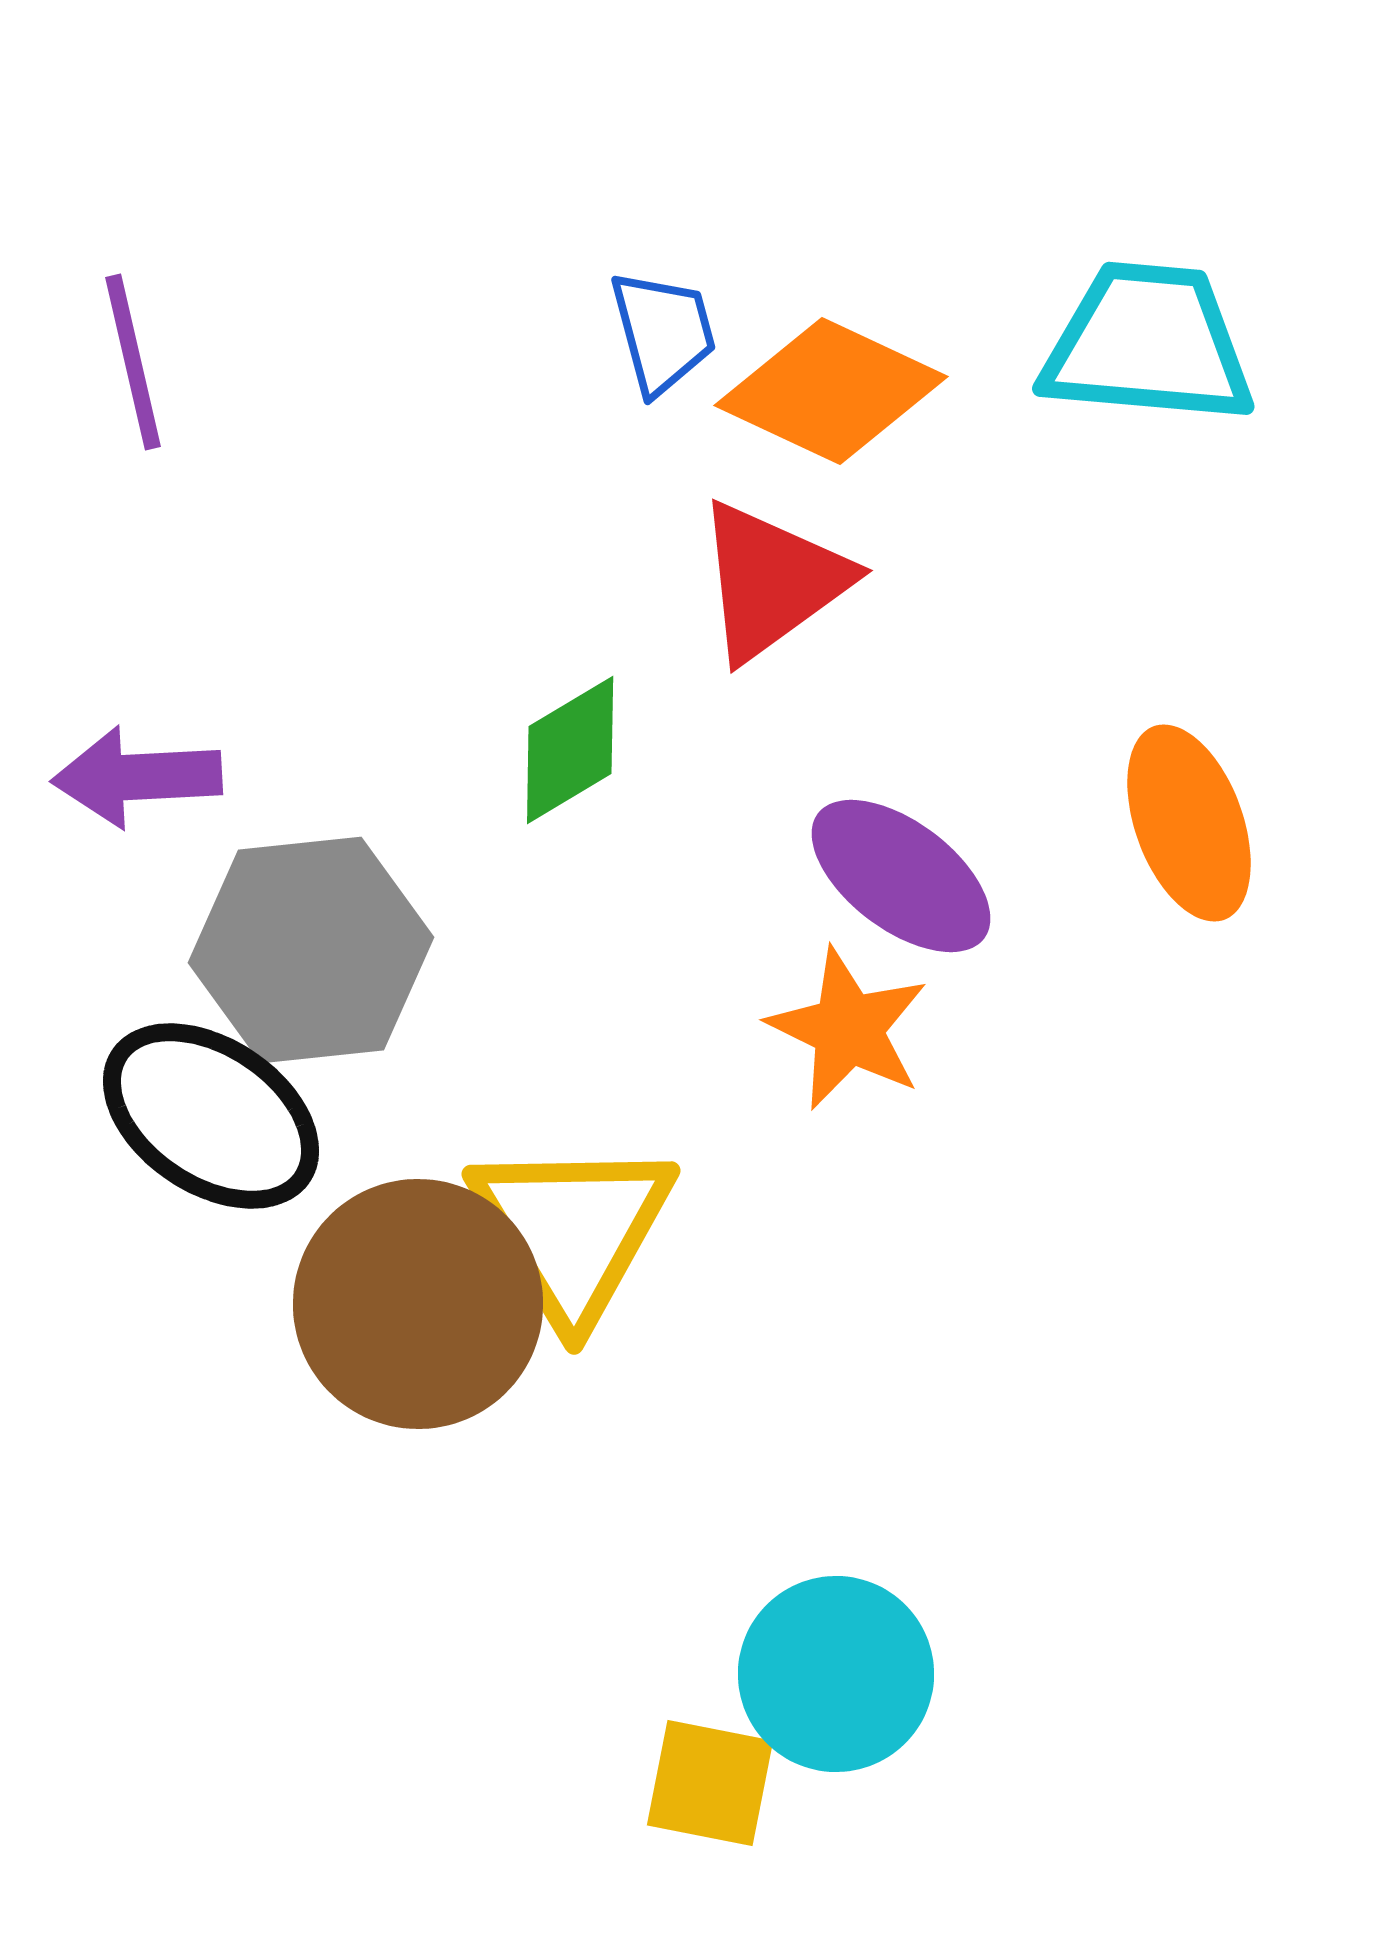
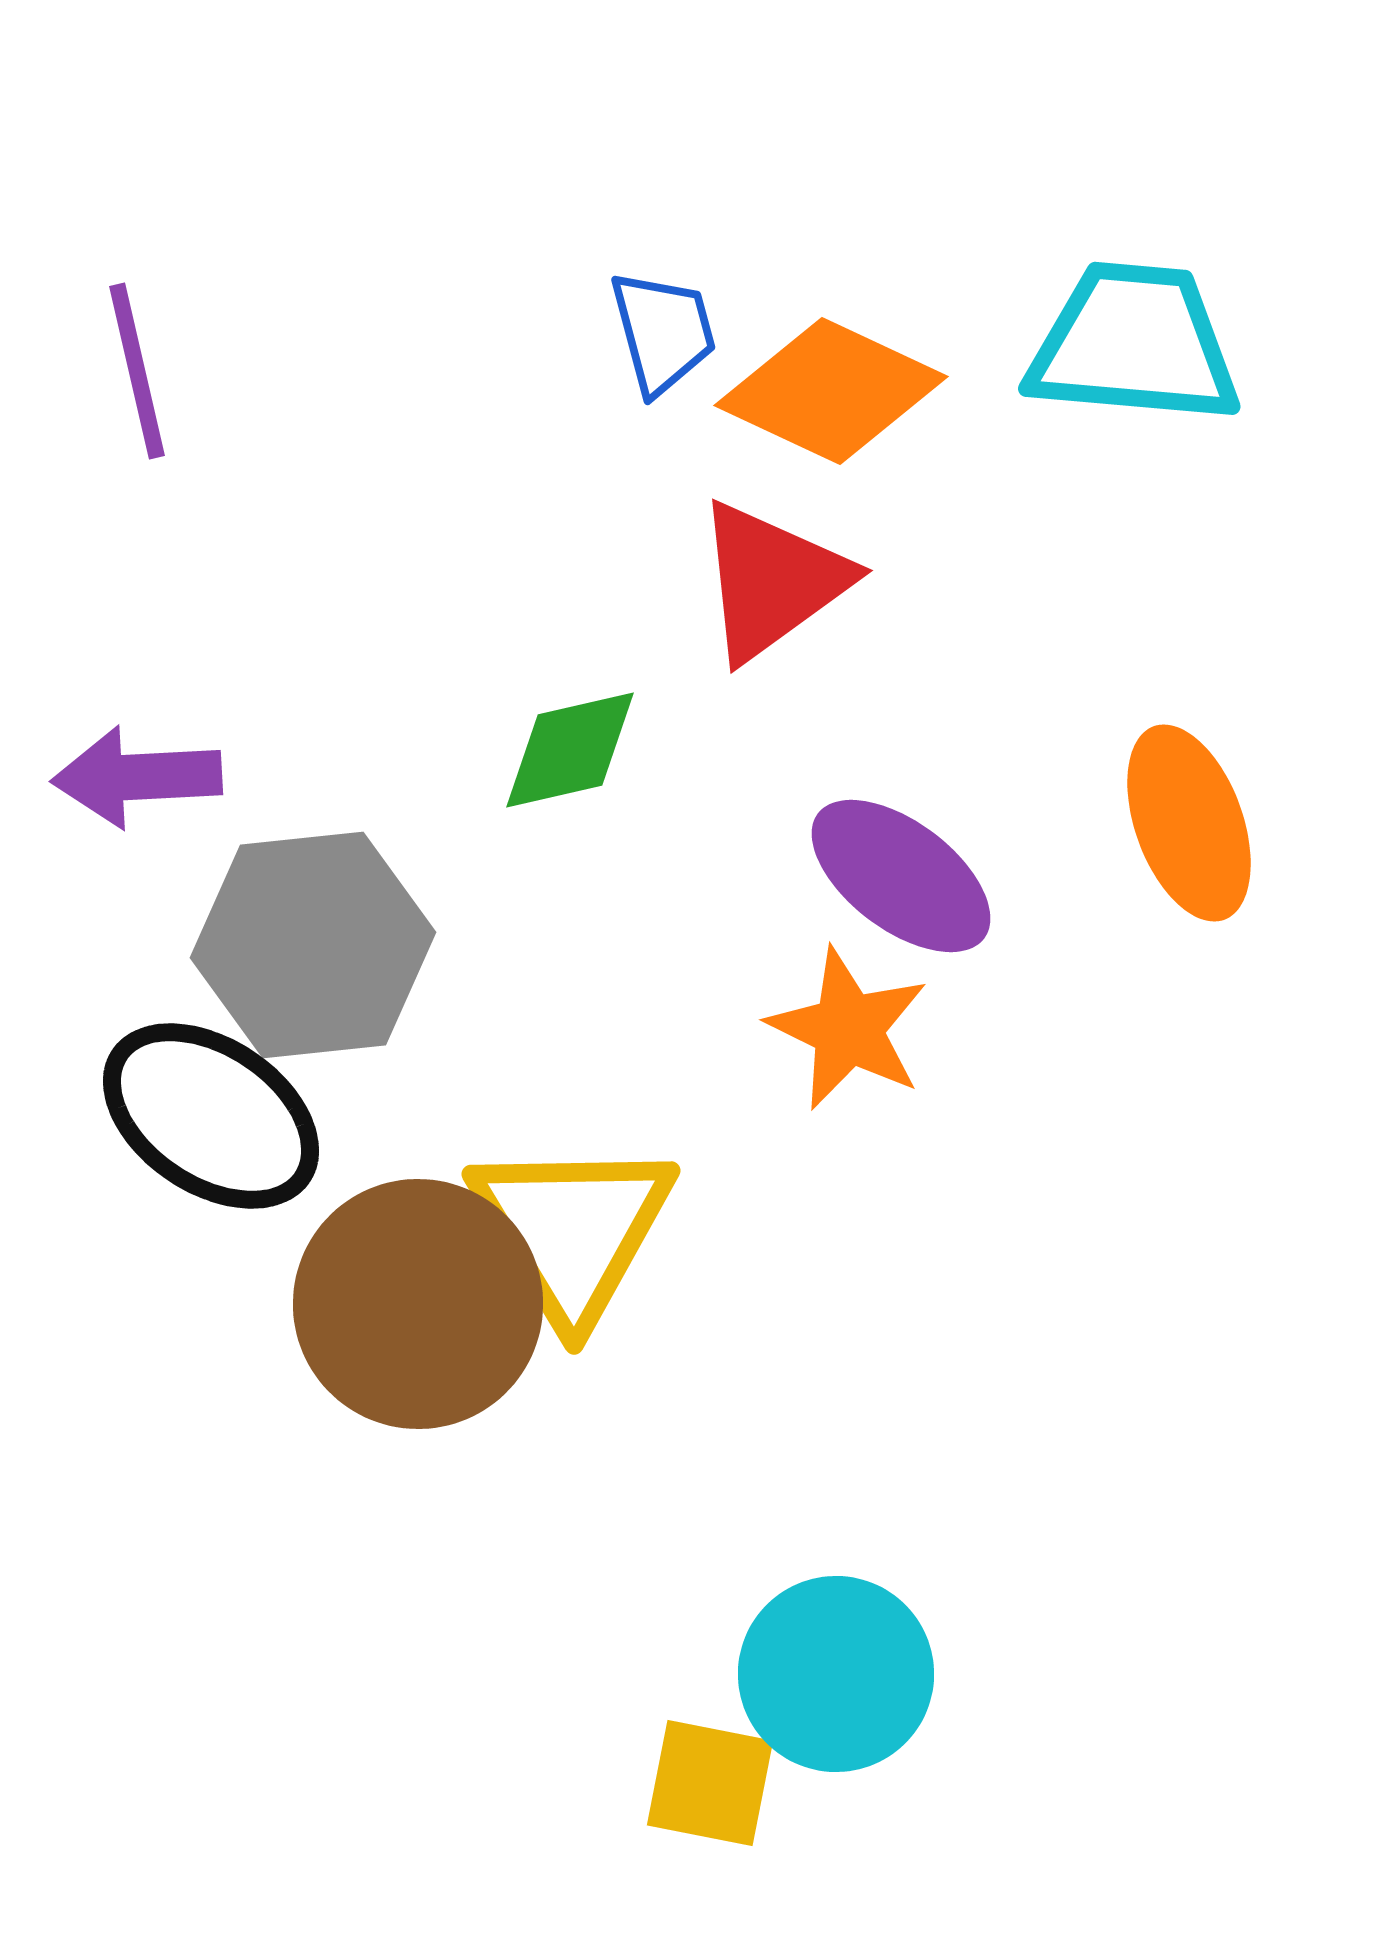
cyan trapezoid: moved 14 px left
purple line: moved 4 px right, 9 px down
green diamond: rotated 18 degrees clockwise
gray hexagon: moved 2 px right, 5 px up
